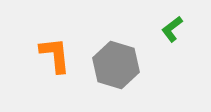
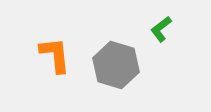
green L-shape: moved 11 px left
